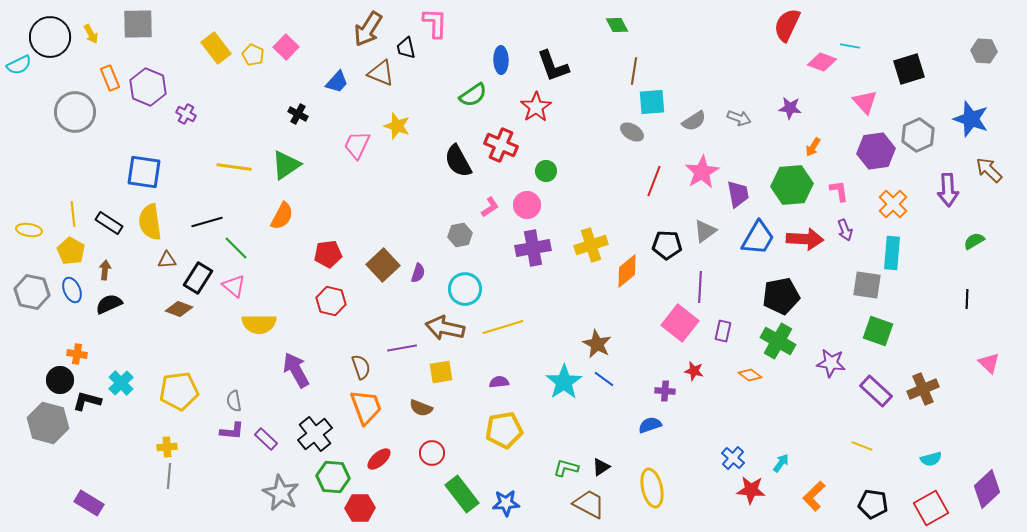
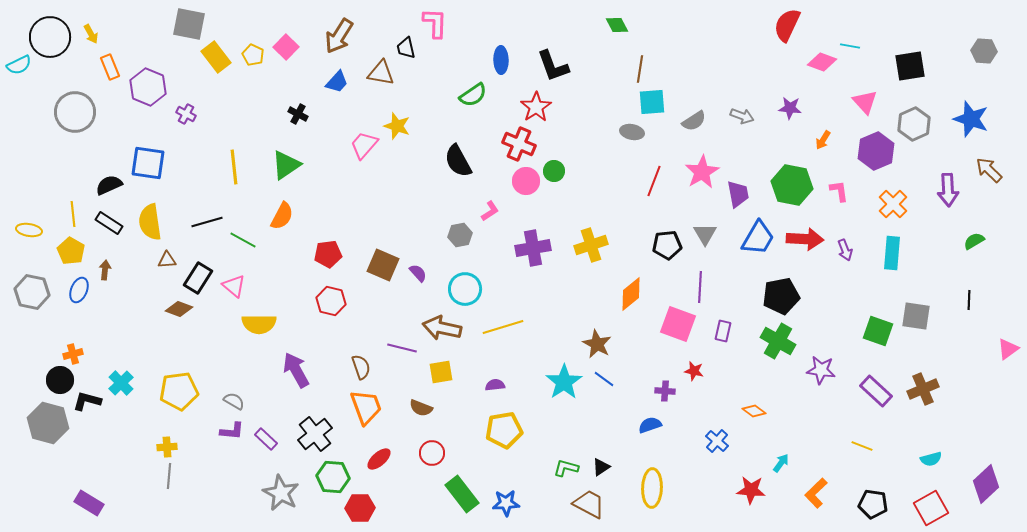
gray square at (138, 24): moved 51 px right; rotated 12 degrees clockwise
brown arrow at (368, 29): moved 29 px left, 7 px down
yellow rectangle at (216, 48): moved 9 px down
black square at (909, 69): moved 1 px right, 3 px up; rotated 8 degrees clockwise
brown line at (634, 71): moved 6 px right, 2 px up
brown triangle at (381, 73): rotated 12 degrees counterclockwise
orange rectangle at (110, 78): moved 11 px up
gray arrow at (739, 118): moved 3 px right, 2 px up
gray ellipse at (632, 132): rotated 20 degrees counterclockwise
gray hexagon at (918, 135): moved 4 px left, 11 px up
pink trapezoid at (357, 145): moved 7 px right; rotated 16 degrees clockwise
red cross at (501, 145): moved 18 px right, 1 px up
orange arrow at (813, 147): moved 10 px right, 7 px up
purple hexagon at (876, 151): rotated 15 degrees counterclockwise
yellow line at (234, 167): rotated 76 degrees clockwise
green circle at (546, 171): moved 8 px right
blue square at (144, 172): moved 4 px right, 9 px up
green hexagon at (792, 185): rotated 15 degrees clockwise
pink circle at (527, 205): moved 1 px left, 24 px up
pink L-shape at (490, 207): moved 4 px down
purple arrow at (845, 230): moved 20 px down
gray triangle at (705, 231): moved 3 px down; rotated 25 degrees counterclockwise
black pentagon at (667, 245): rotated 8 degrees counterclockwise
green line at (236, 248): moved 7 px right, 8 px up; rotated 16 degrees counterclockwise
brown square at (383, 265): rotated 24 degrees counterclockwise
orange diamond at (627, 271): moved 4 px right, 23 px down
purple semicircle at (418, 273): rotated 60 degrees counterclockwise
gray square at (867, 285): moved 49 px right, 31 px down
blue ellipse at (72, 290): moved 7 px right; rotated 45 degrees clockwise
black line at (967, 299): moved 2 px right, 1 px down
black semicircle at (109, 304): moved 119 px up
pink square at (680, 323): moved 2 px left, 1 px down; rotated 18 degrees counterclockwise
brown arrow at (445, 328): moved 3 px left
purple line at (402, 348): rotated 24 degrees clockwise
orange cross at (77, 354): moved 4 px left; rotated 24 degrees counterclockwise
purple star at (831, 363): moved 10 px left, 7 px down
pink triangle at (989, 363): moved 19 px right, 14 px up; rotated 40 degrees clockwise
orange diamond at (750, 375): moved 4 px right, 36 px down
purple semicircle at (499, 382): moved 4 px left, 3 px down
gray semicircle at (234, 401): rotated 130 degrees clockwise
blue cross at (733, 458): moved 16 px left, 17 px up
yellow ellipse at (652, 488): rotated 15 degrees clockwise
purple diamond at (987, 489): moved 1 px left, 5 px up
orange L-shape at (814, 496): moved 2 px right, 3 px up
